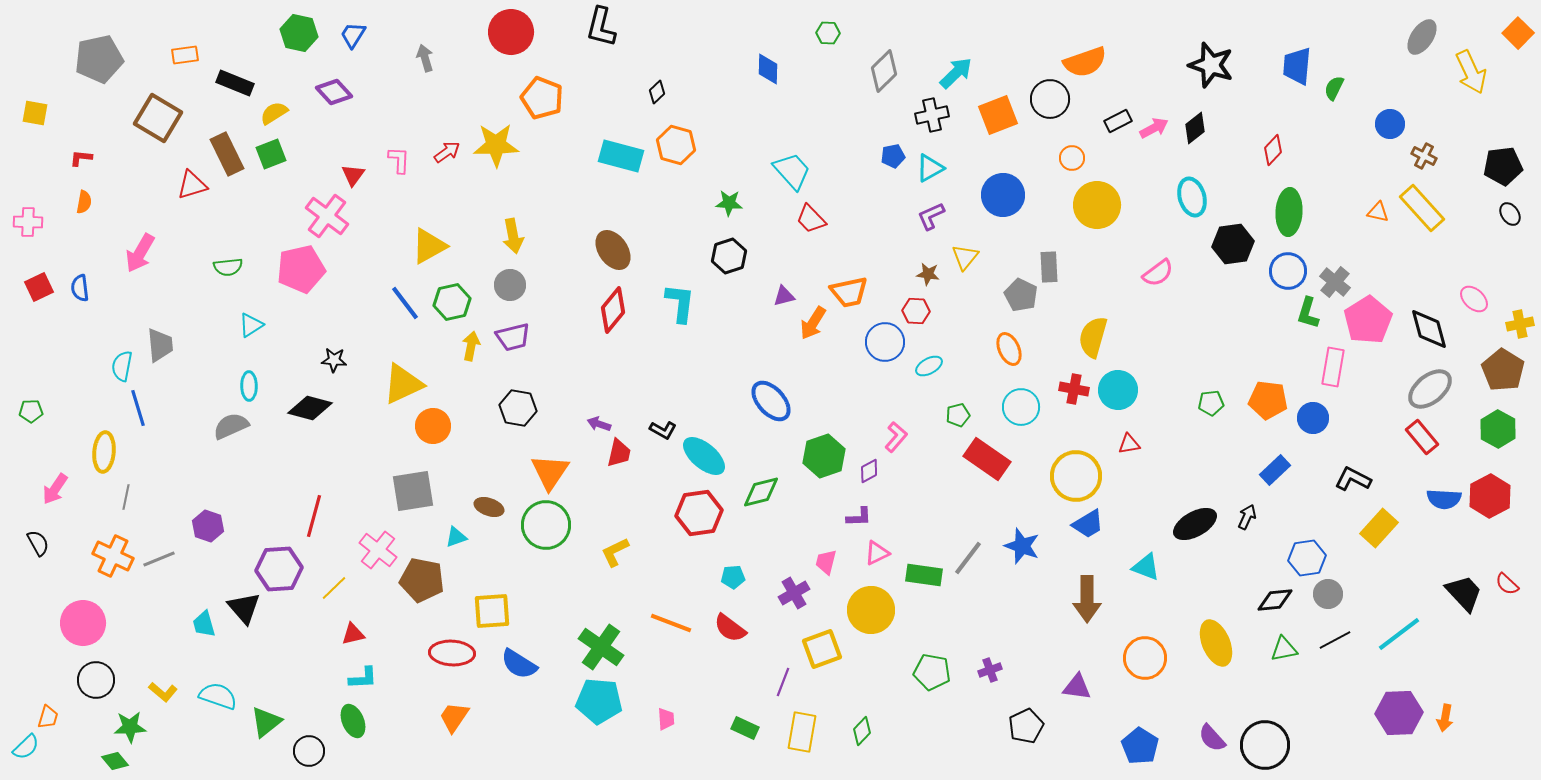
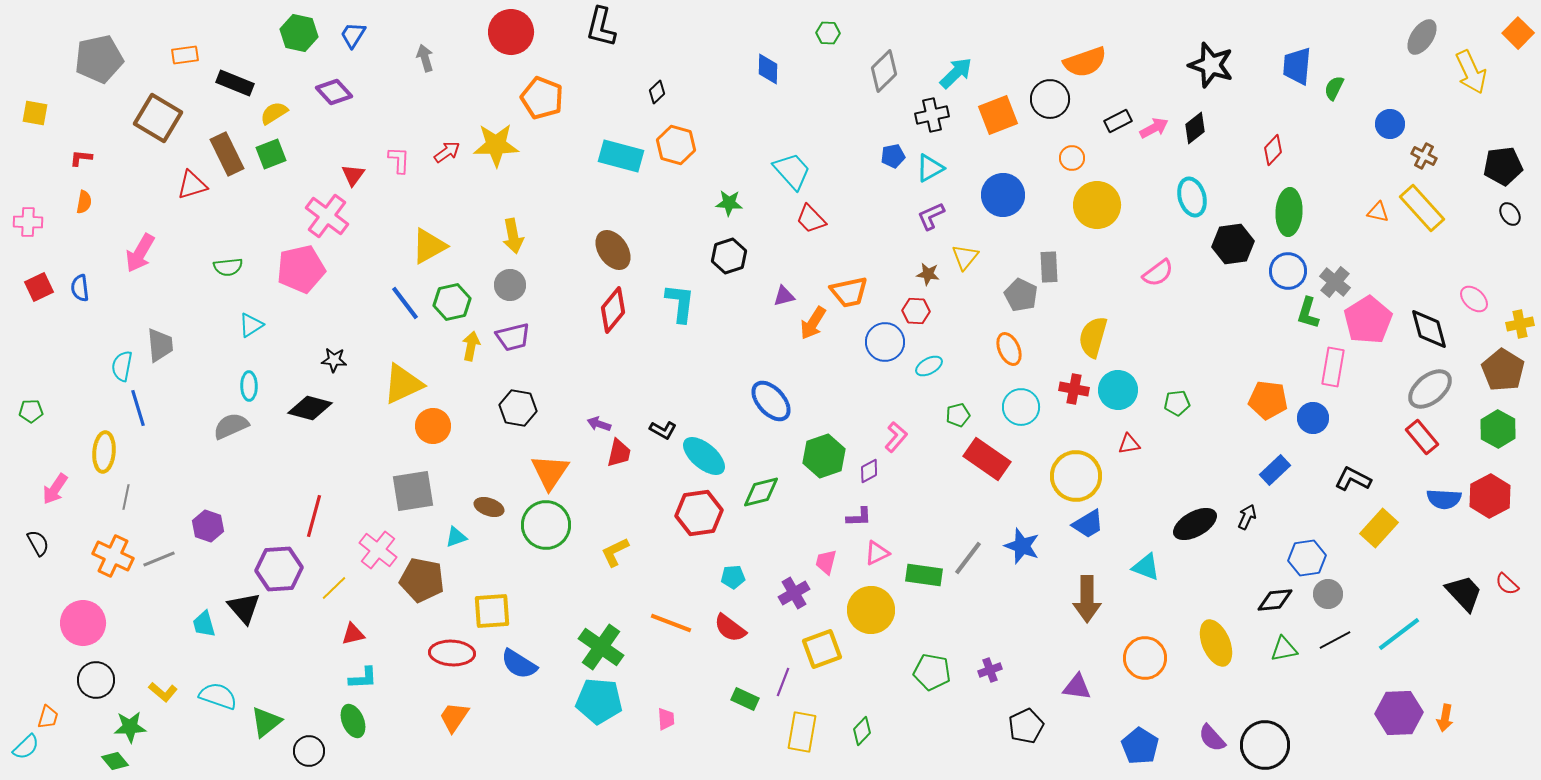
green pentagon at (1211, 403): moved 34 px left
green rectangle at (745, 728): moved 29 px up
